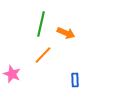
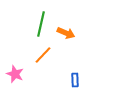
pink star: moved 3 px right
